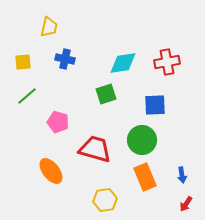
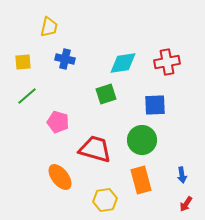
orange ellipse: moved 9 px right, 6 px down
orange rectangle: moved 4 px left, 3 px down; rotated 8 degrees clockwise
